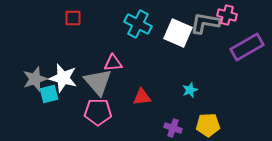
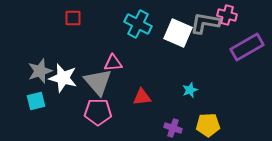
gray star: moved 5 px right, 8 px up
cyan square: moved 13 px left, 7 px down
